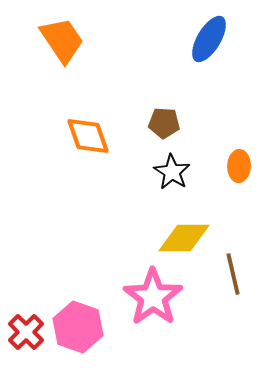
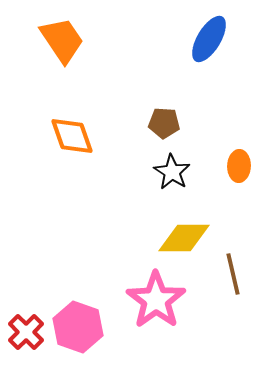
orange diamond: moved 16 px left
pink star: moved 3 px right, 3 px down
